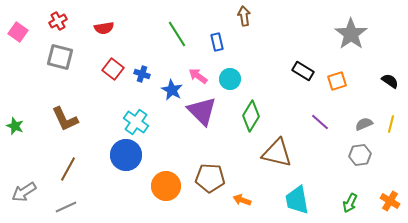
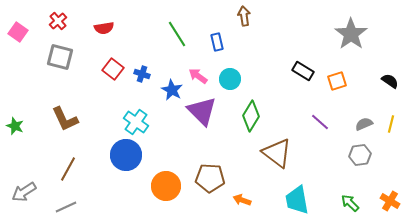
red cross: rotated 12 degrees counterclockwise
brown triangle: rotated 24 degrees clockwise
green arrow: rotated 108 degrees clockwise
